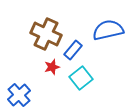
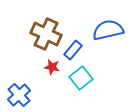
red star: rotated 28 degrees clockwise
